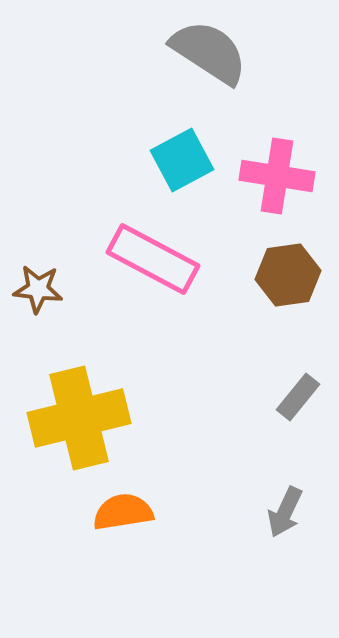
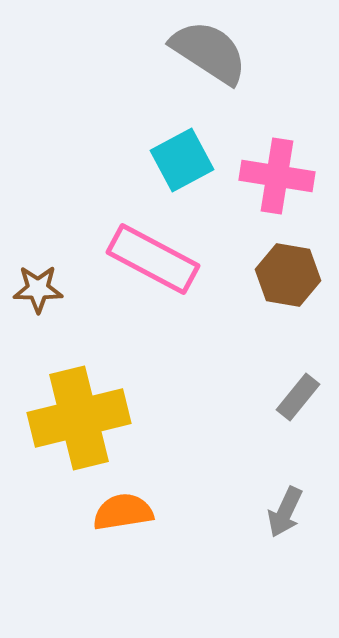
brown hexagon: rotated 18 degrees clockwise
brown star: rotated 6 degrees counterclockwise
